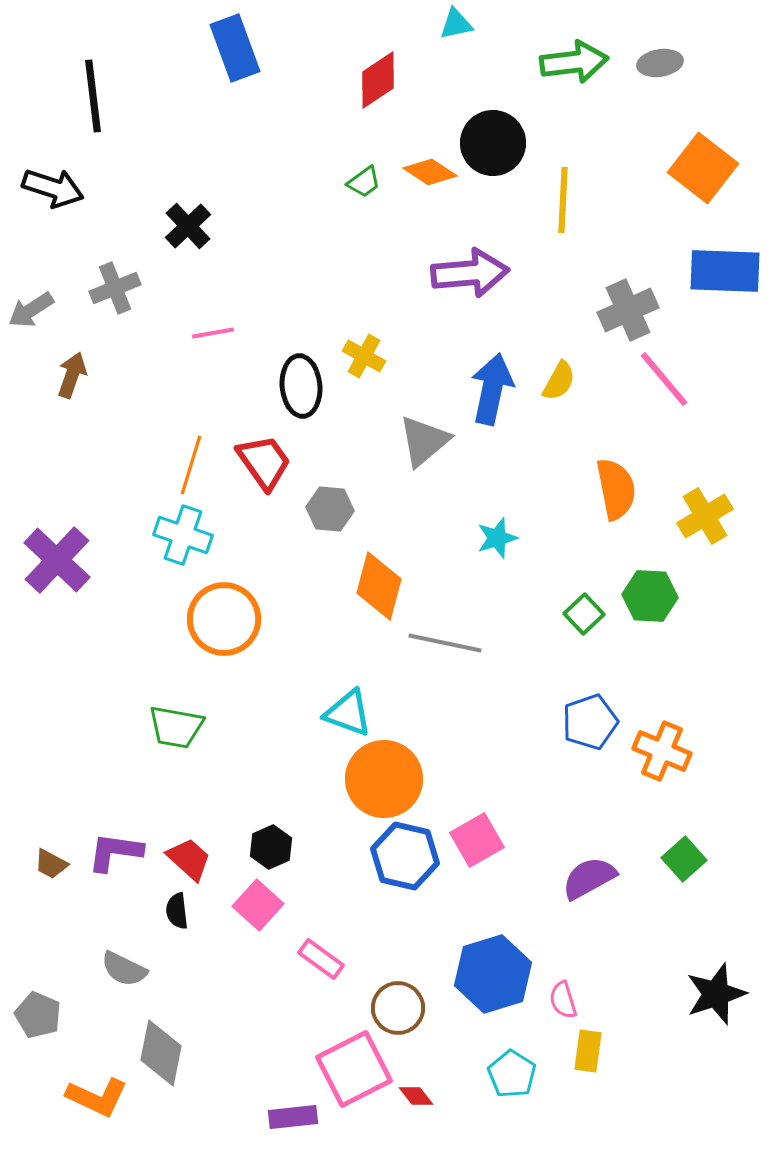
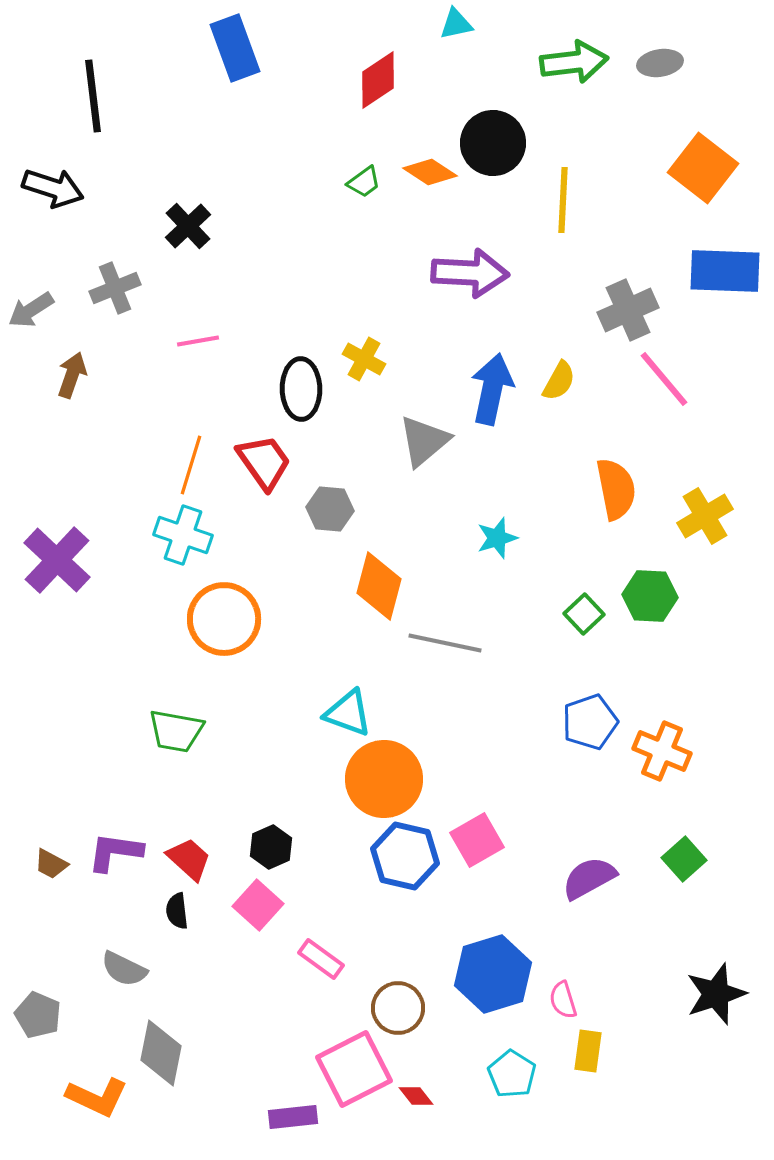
purple arrow at (470, 273): rotated 8 degrees clockwise
pink line at (213, 333): moved 15 px left, 8 px down
yellow cross at (364, 356): moved 3 px down
black ellipse at (301, 386): moved 3 px down; rotated 4 degrees clockwise
green trapezoid at (176, 727): moved 4 px down
